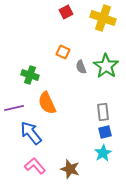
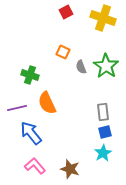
purple line: moved 3 px right
